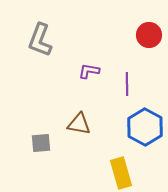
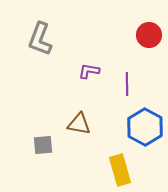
gray L-shape: moved 1 px up
gray square: moved 2 px right, 2 px down
yellow rectangle: moved 1 px left, 3 px up
